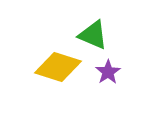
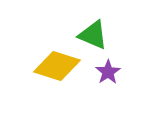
yellow diamond: moved 1 px left, 1 px up
